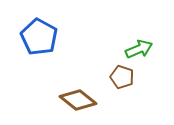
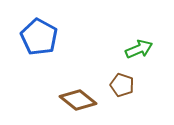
brown pentagon: moved 8 px down
